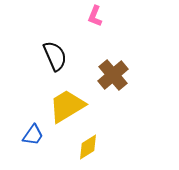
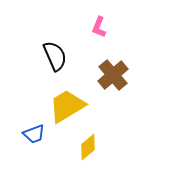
pink L-shape: moved 4 px right, 11 px down
blue trapezoid: moved 1 px right, 1 px up; rotated 35 degrees clockwise
yellow diamond: rotated 8 degrees counterclockwise
